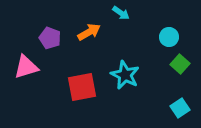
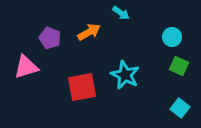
cyan circle: moved 3 px right
green square: moved 1 px left, 2 px down; rotated 18 degrees counterclockwise
cyan square: rotated 18 degrees counterclockwise
